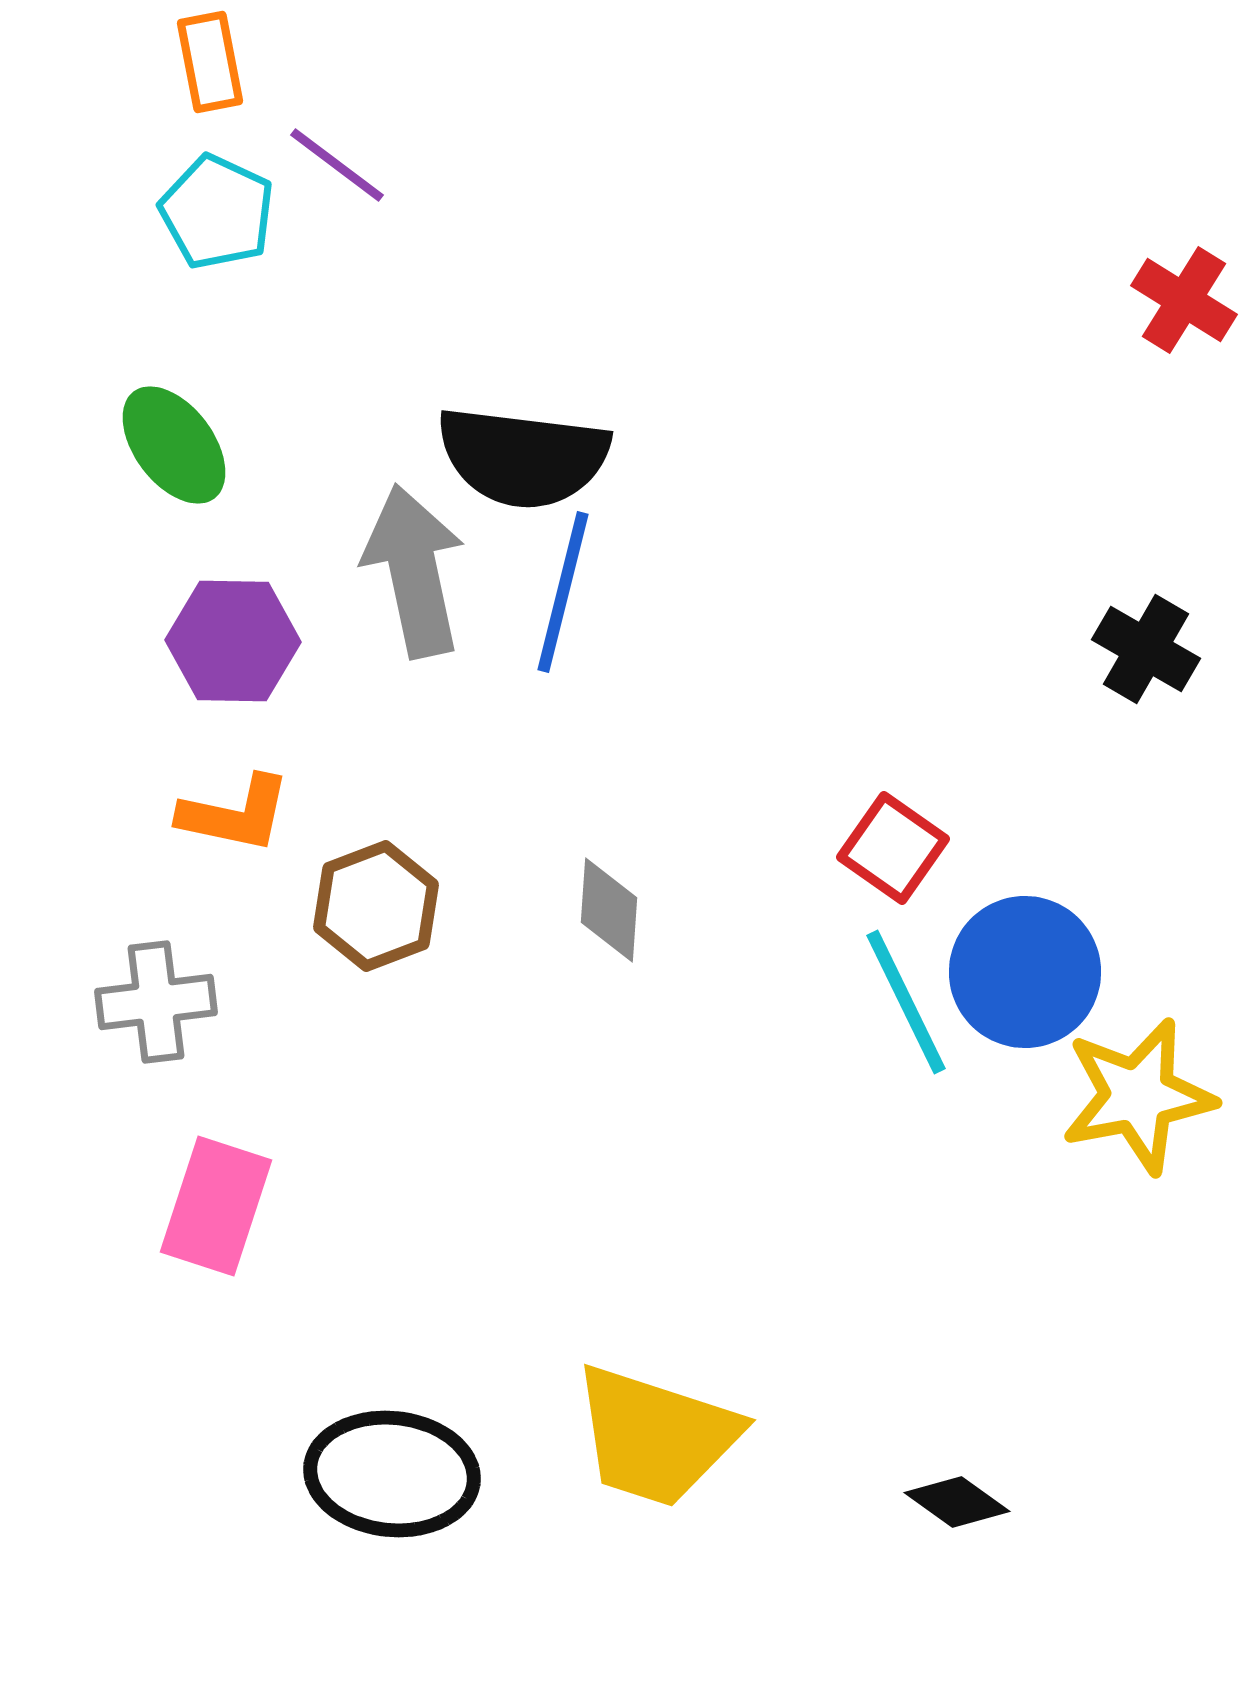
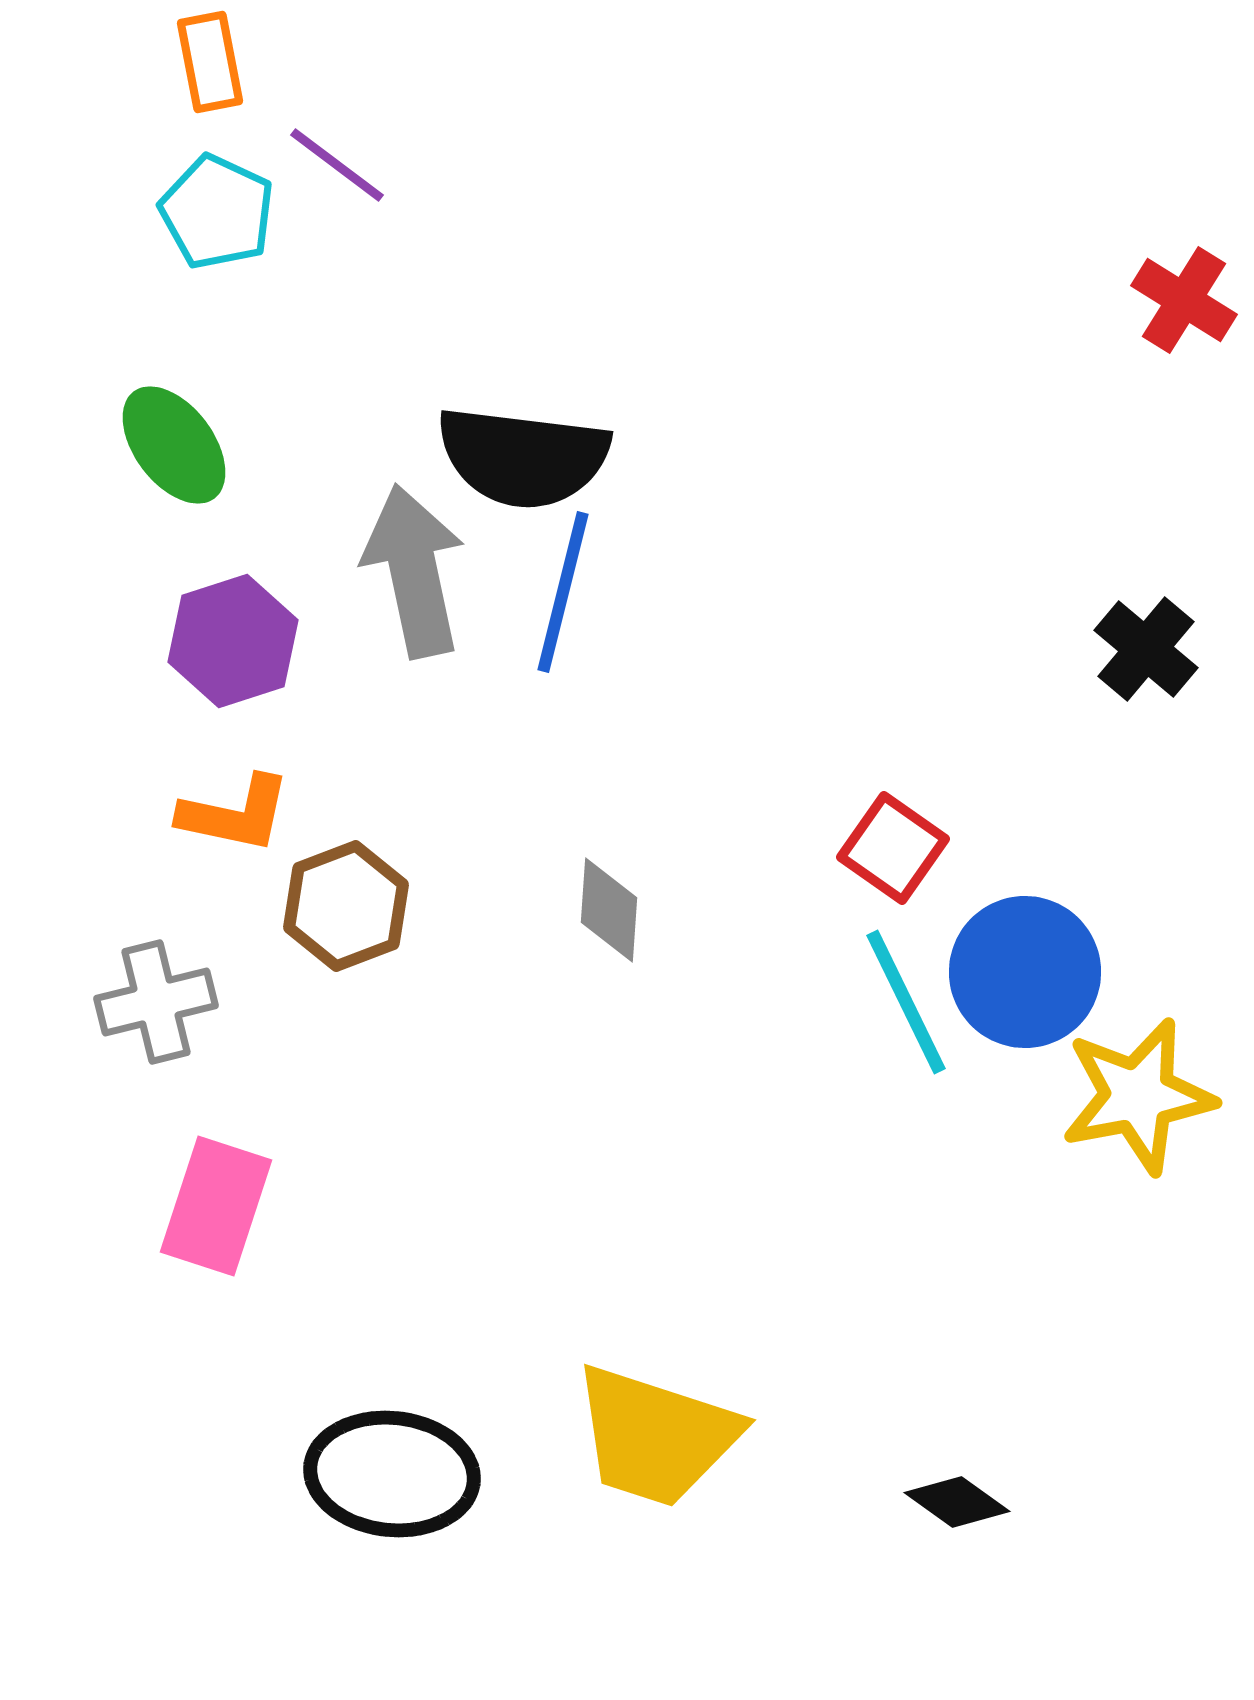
purple hexagon: rotated 19 degrees counterclockwise
black cross: rotated 10 degrees clockwise
brown hexagon: moved 30 px left
gray cross: rotated 7 degrees counterclockwise
